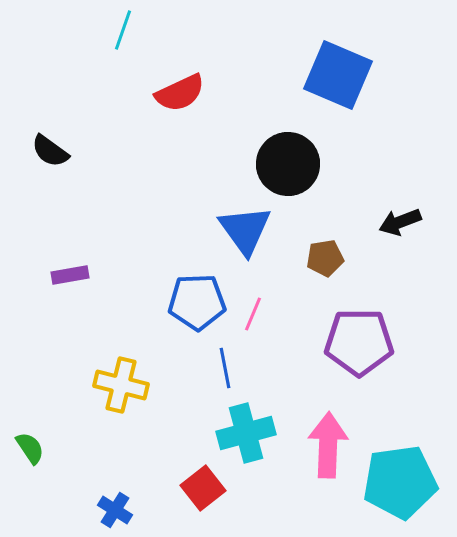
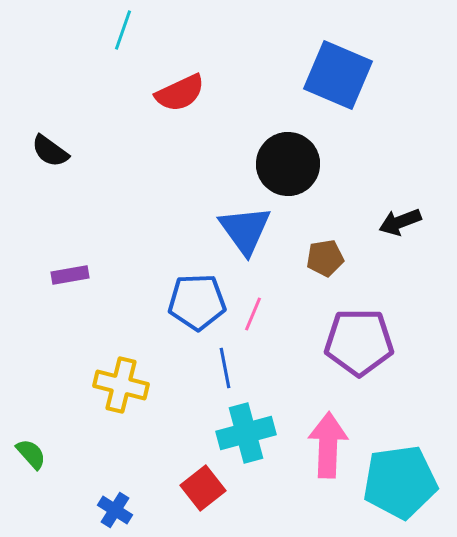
green semicircle: moved 1 px right, 6 px down; rotated 8 degrees counterclockwise
